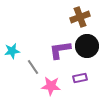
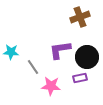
black circle: moved 11 px down
cyan star: moved 1 px left, 1 px down; rotated 14 degrees clockwise
